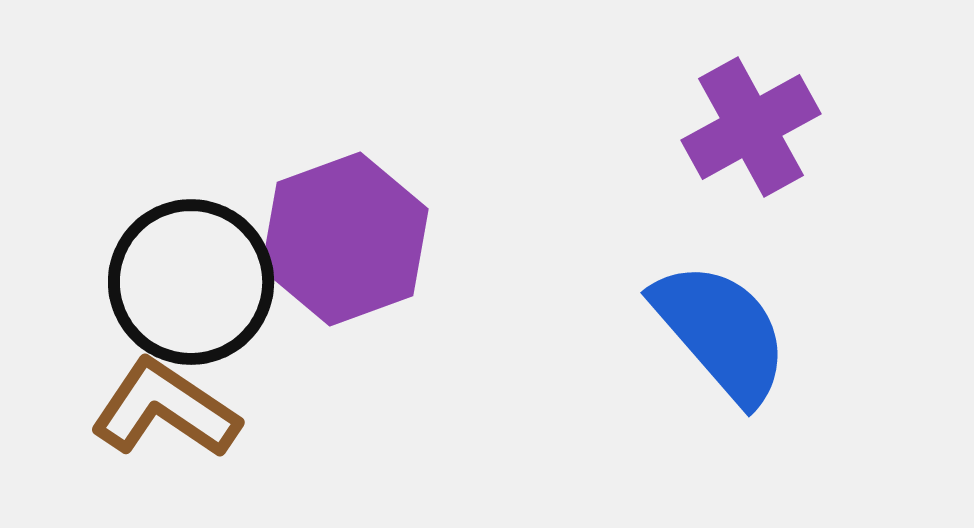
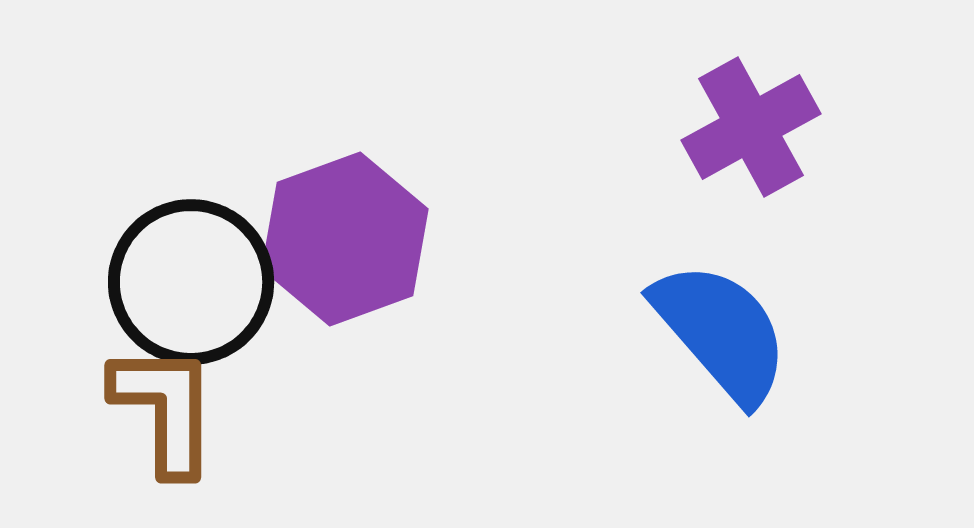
brown L-shape: rotated 56 degrees clockwise
